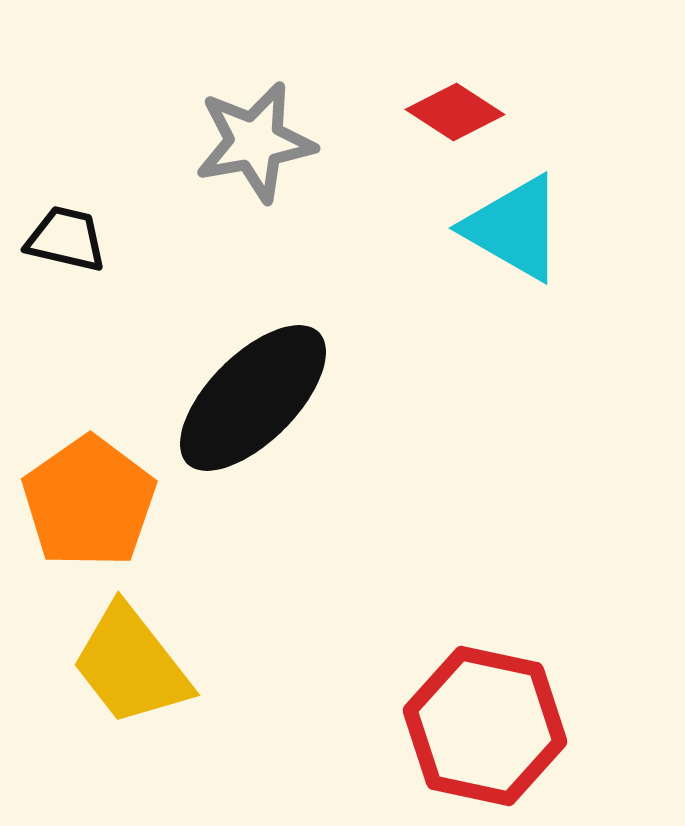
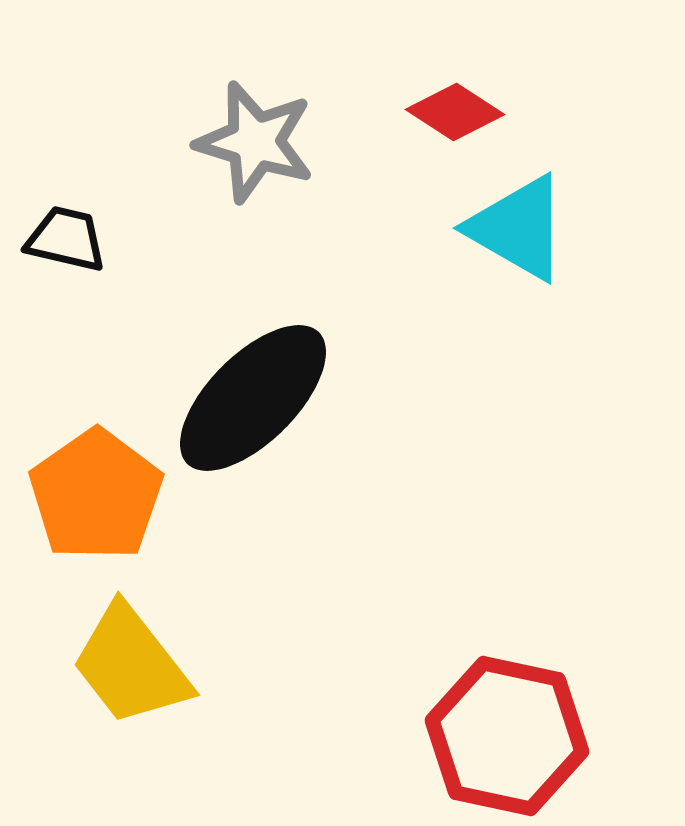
gray star: rotated 27 degrees clockwise
cyan triangle: moved 4 px right
orange pentagon: moved 7 px right, 7 px up
red hexagon: moved 22 px right, 10 px down
